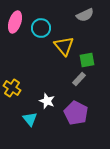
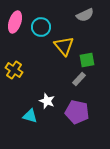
cyan circle: moved 1 px up
yellow cross: moved 2 px right, 18 px up
purple pentagon: moved 1 px right, 1 px up; rotated 15 degrees counterclockwise
cyan triangle: moved 3 px up; rotated 35 degrees counterclockwise
